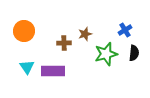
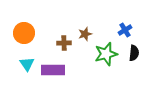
orange circle: moved 2 px down
cyan triangle: moved 3 px up
purple rectangle: moved 1 px up
